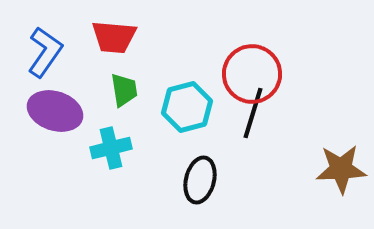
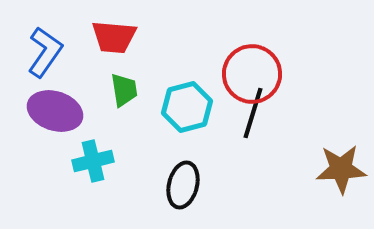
cyan cross: moved 18 px left, 13 px down
black ellipse: moved 17 px left, 5 px down
